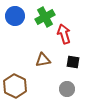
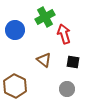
blue circle: moved 14 px down
brown triangle: moved 1 px right; rotated 49 degrees clockwise
